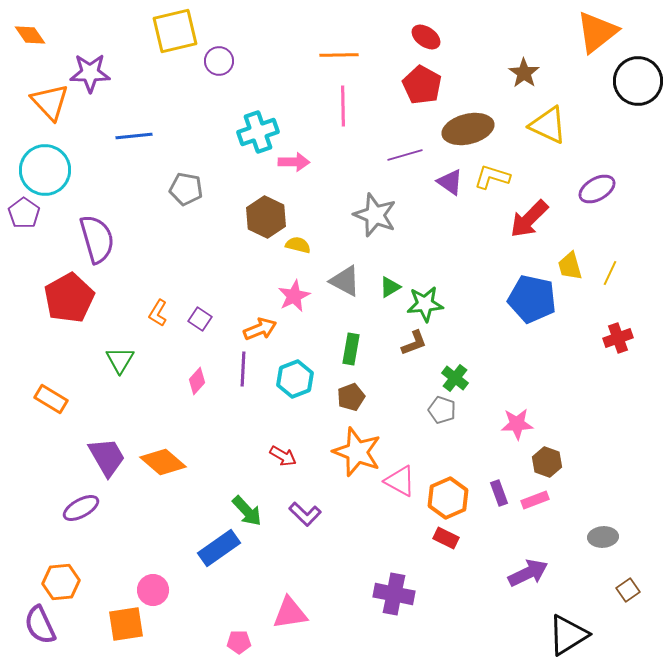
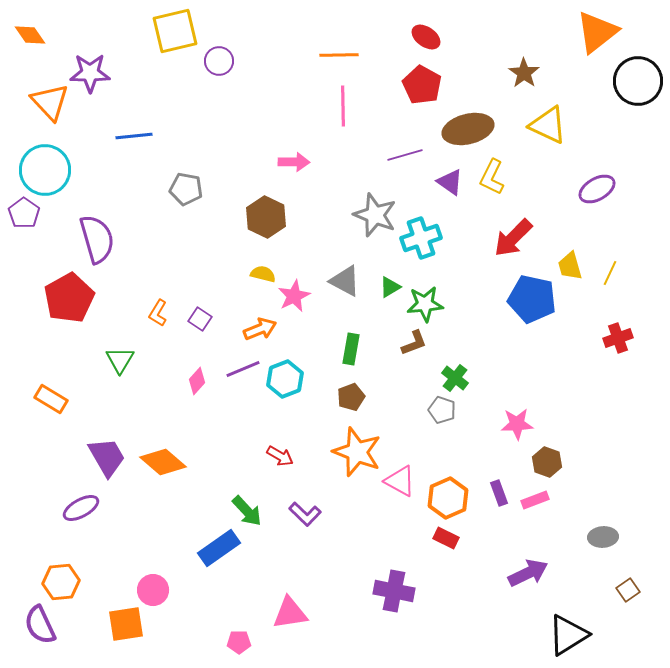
cyan cross at (258, 132): moved 163 px right, 106 px down
yellow L-shape at (492, 177): rotated 81 degrees counterclockwise
red arrow at (529, 219): moved 16 px left, 19 px down
yellow semicircle at (298, 245): moved 35 px left, 29 px down
purple line at (243, 369): rotated 64 degrees clockwise
cyan hexagon at (295, 379): moved 10 px left
red arrow at (283, 456): moved 3 px left
purple cross at (394, 594): moved 3 px up
